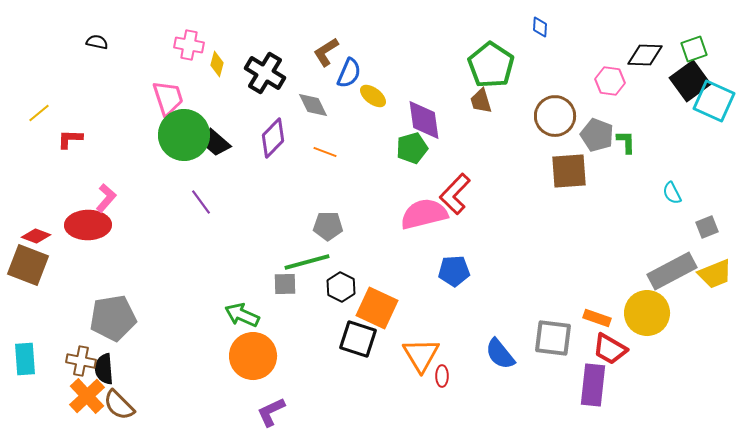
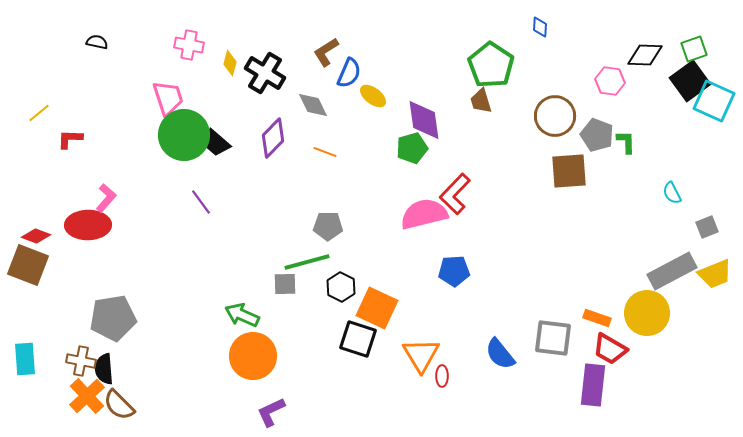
yellow diamond at (217, 64): moved 13 px right, 1 px up
